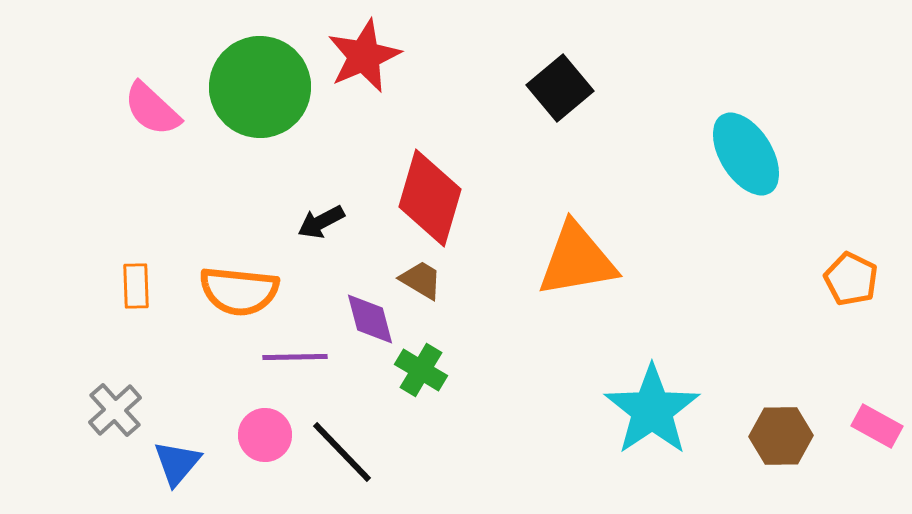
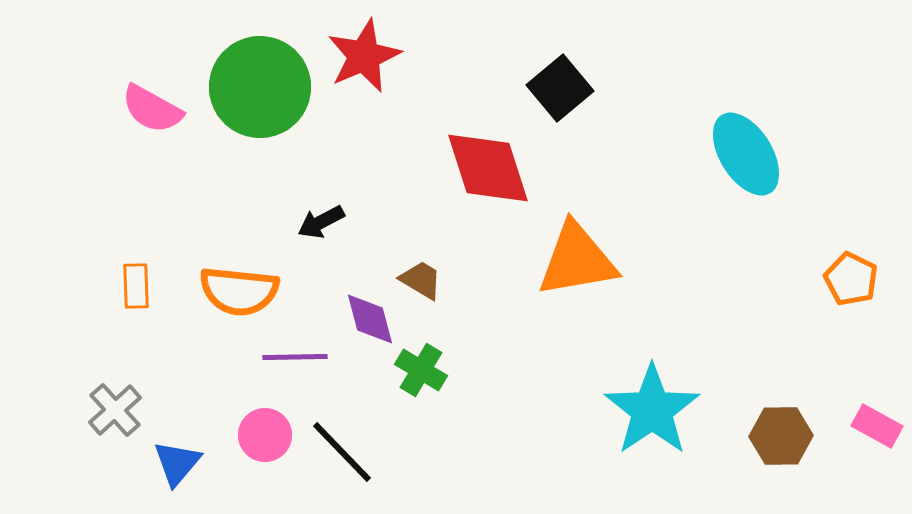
pink semicircle: rotated 14 degrees counterclockwise
red diamond: moved 58 px right, 30 px up; rotated 34 degrees counterclockwise
